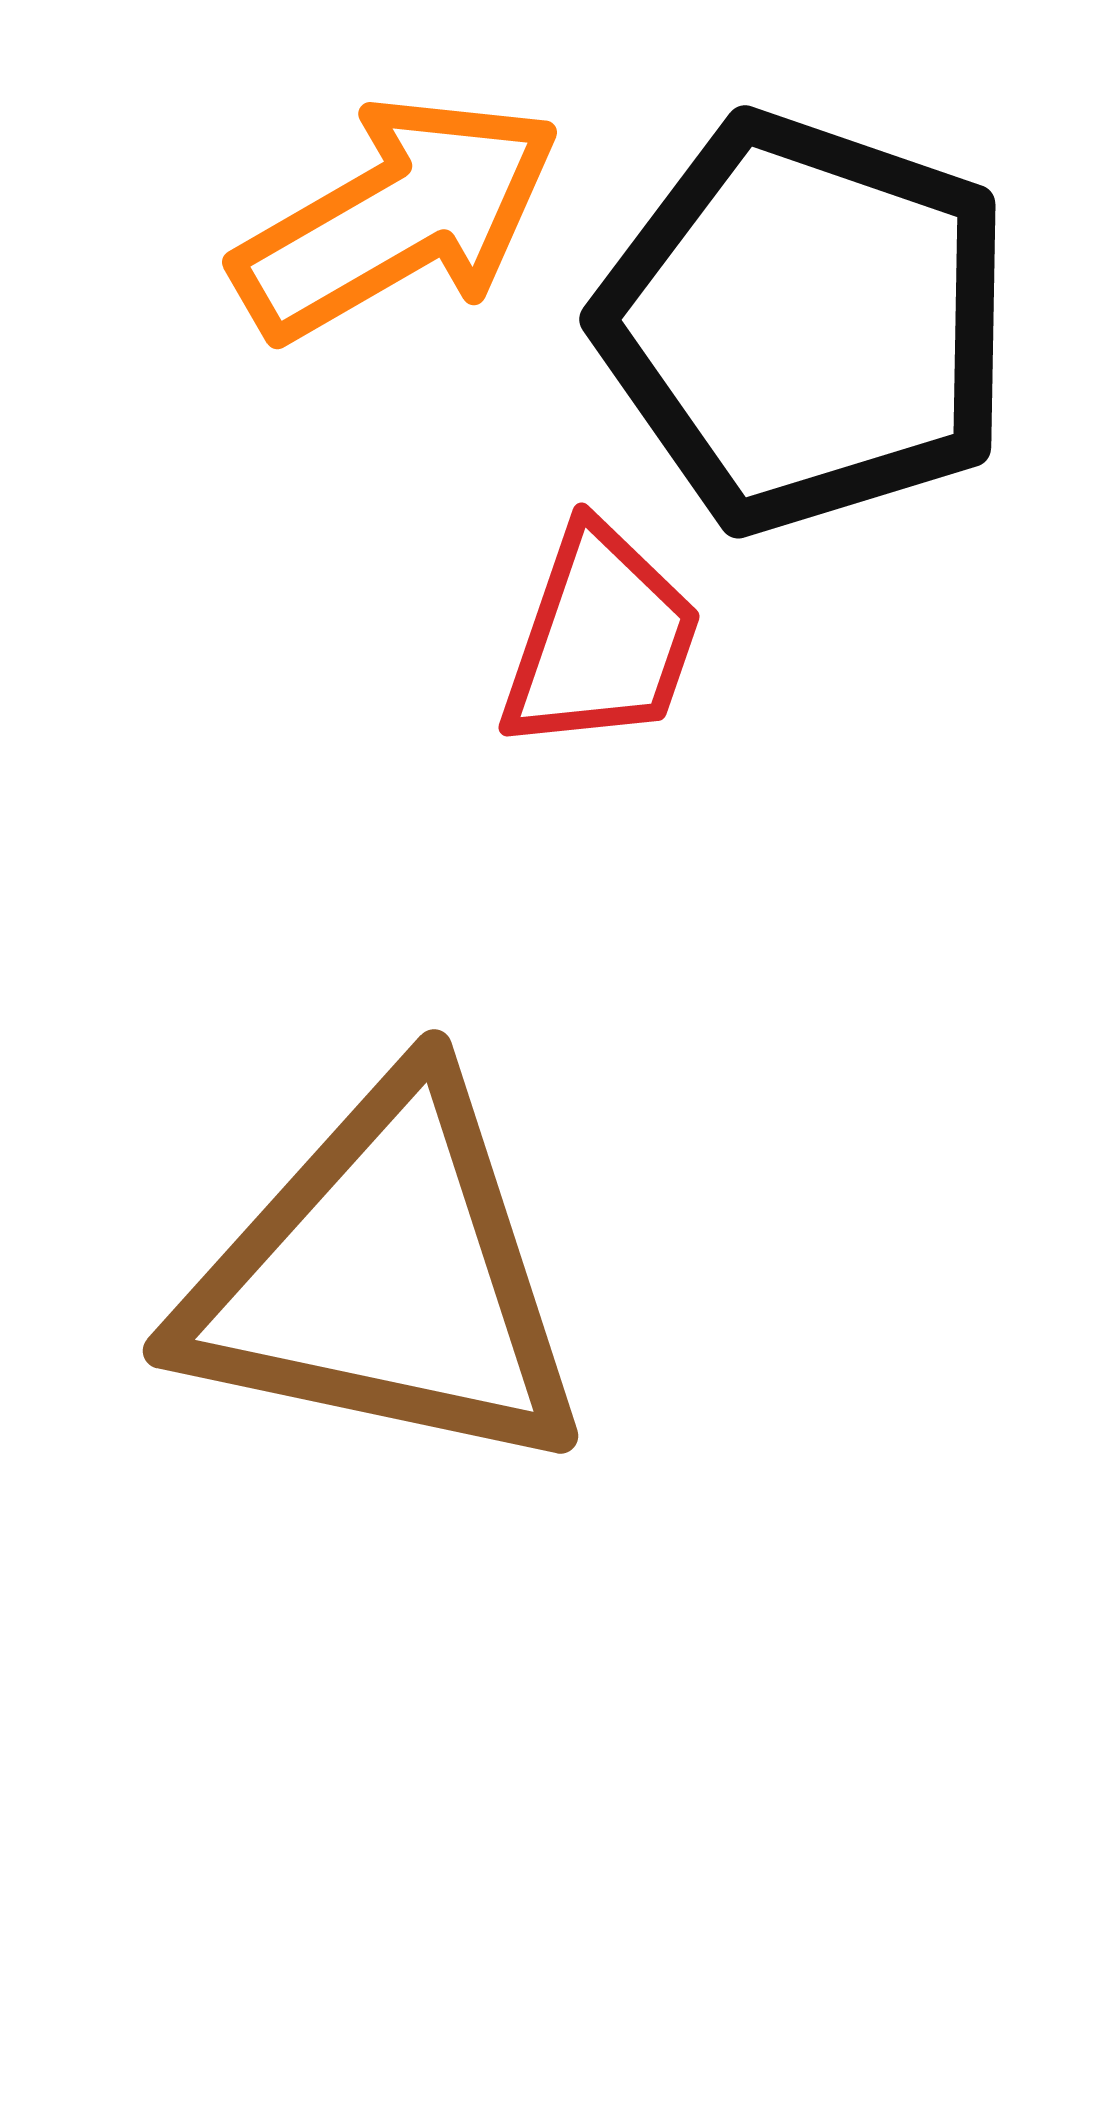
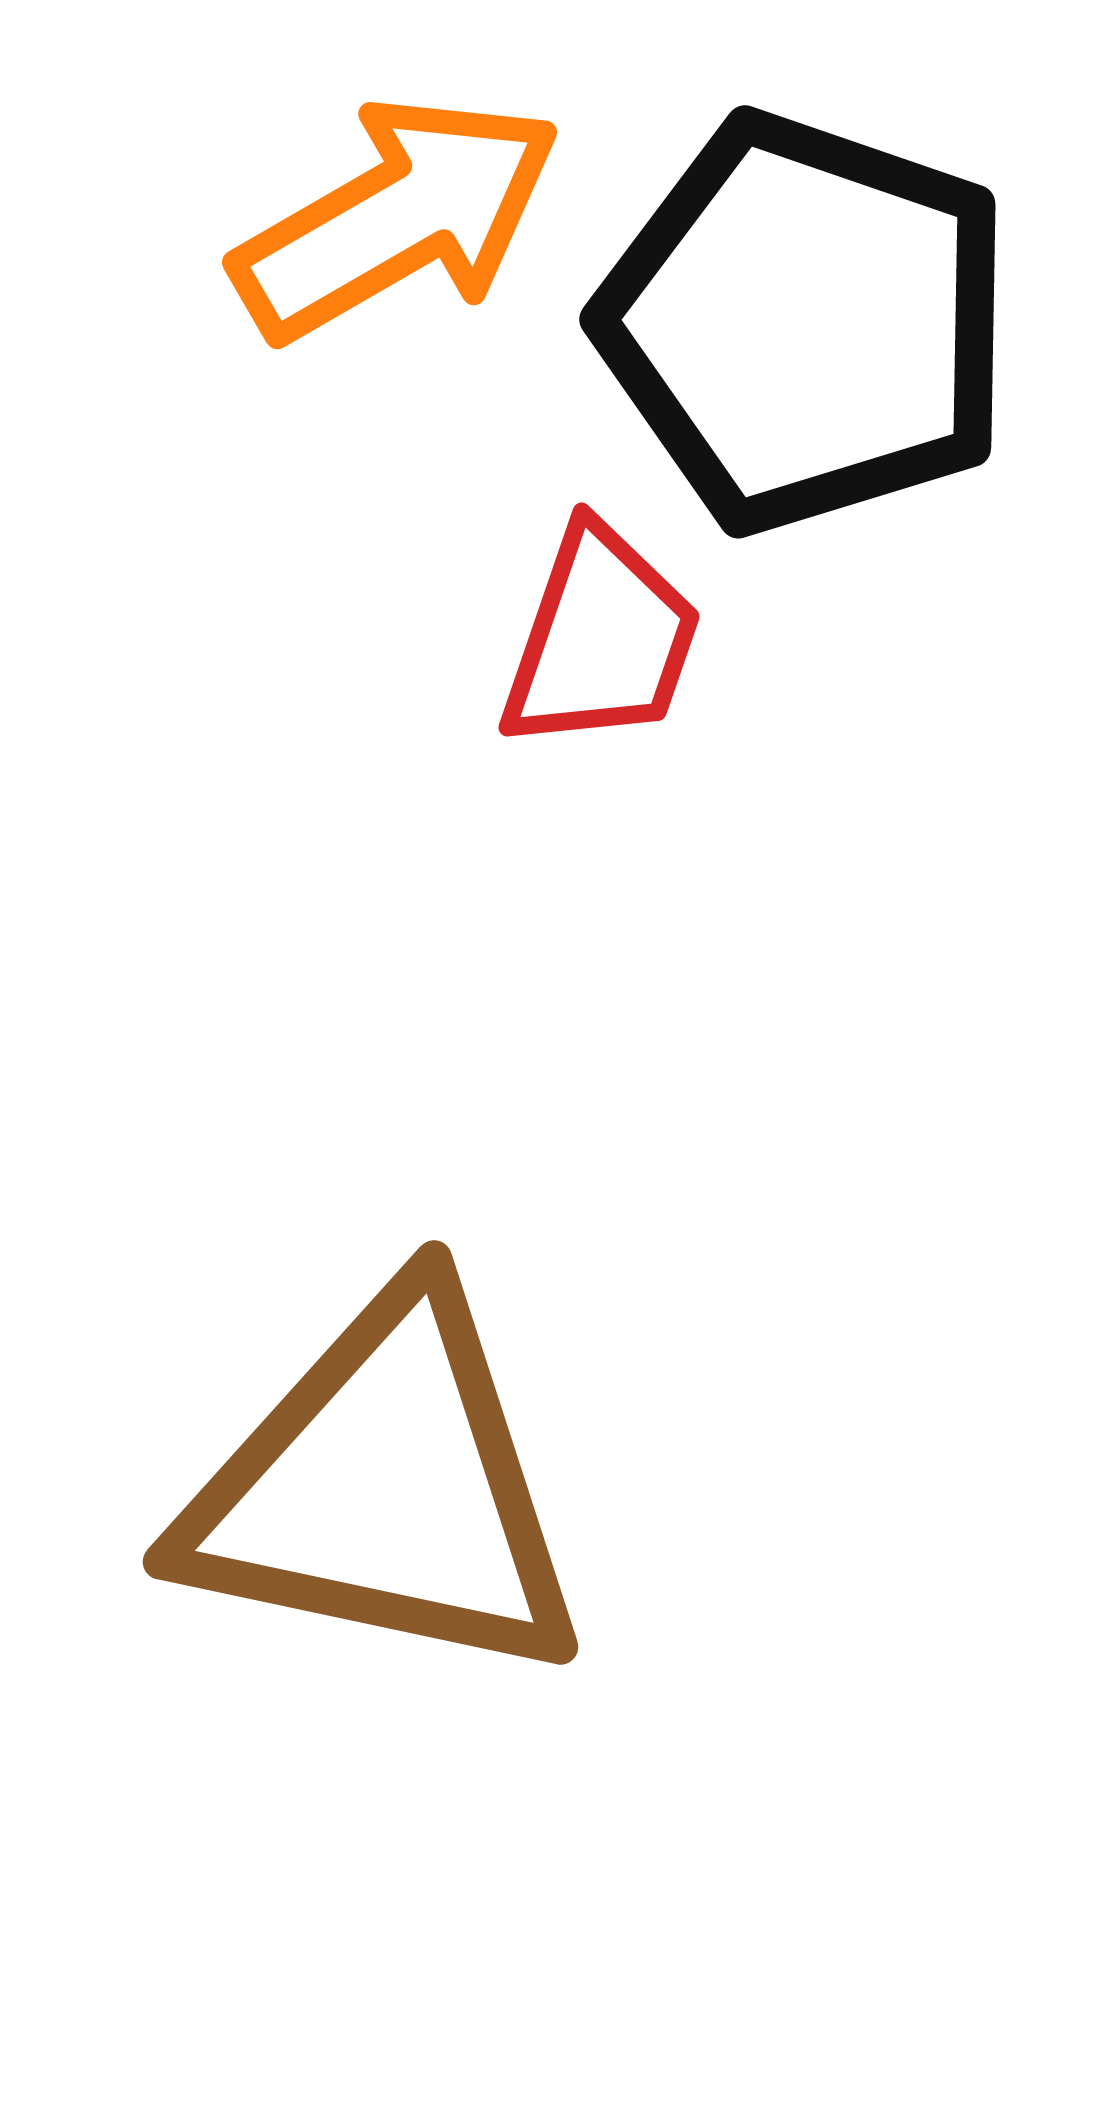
brown triangle: moved 211 px down
